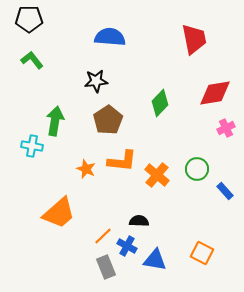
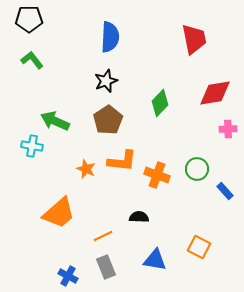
blue semicircle: rotated 88 degrees clockwise
black star: moved 10 px right; rotated 15 degrees counterclockwise
green arrow: rotated 76 degrees counterclockwise
pink cross: moved 2 px right, 1 px down; rotated 24 degrees clockwise
orange cross: rotated 20 degrees counterclockwise
black semicircle: moved 4 px up
orange line: rotated 18 degrees clockwise
blue cross: moved 59 px left, 30 px down
orange square: moved 3 px left, 6 px up
